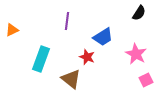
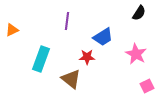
red star: rotated 21 degrees counterclockwise
pink square: moved 1 px right, 6 px down
